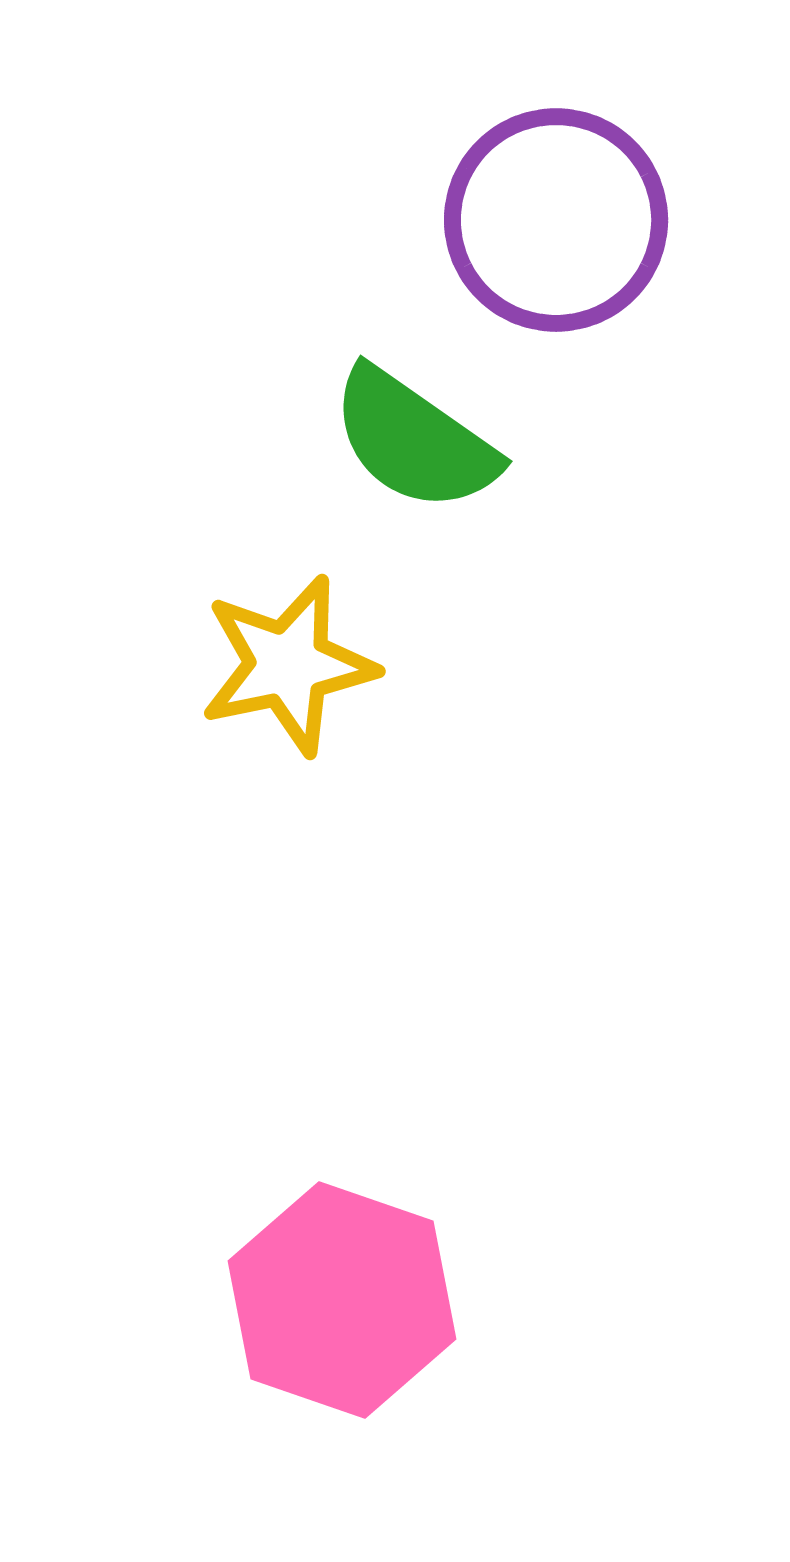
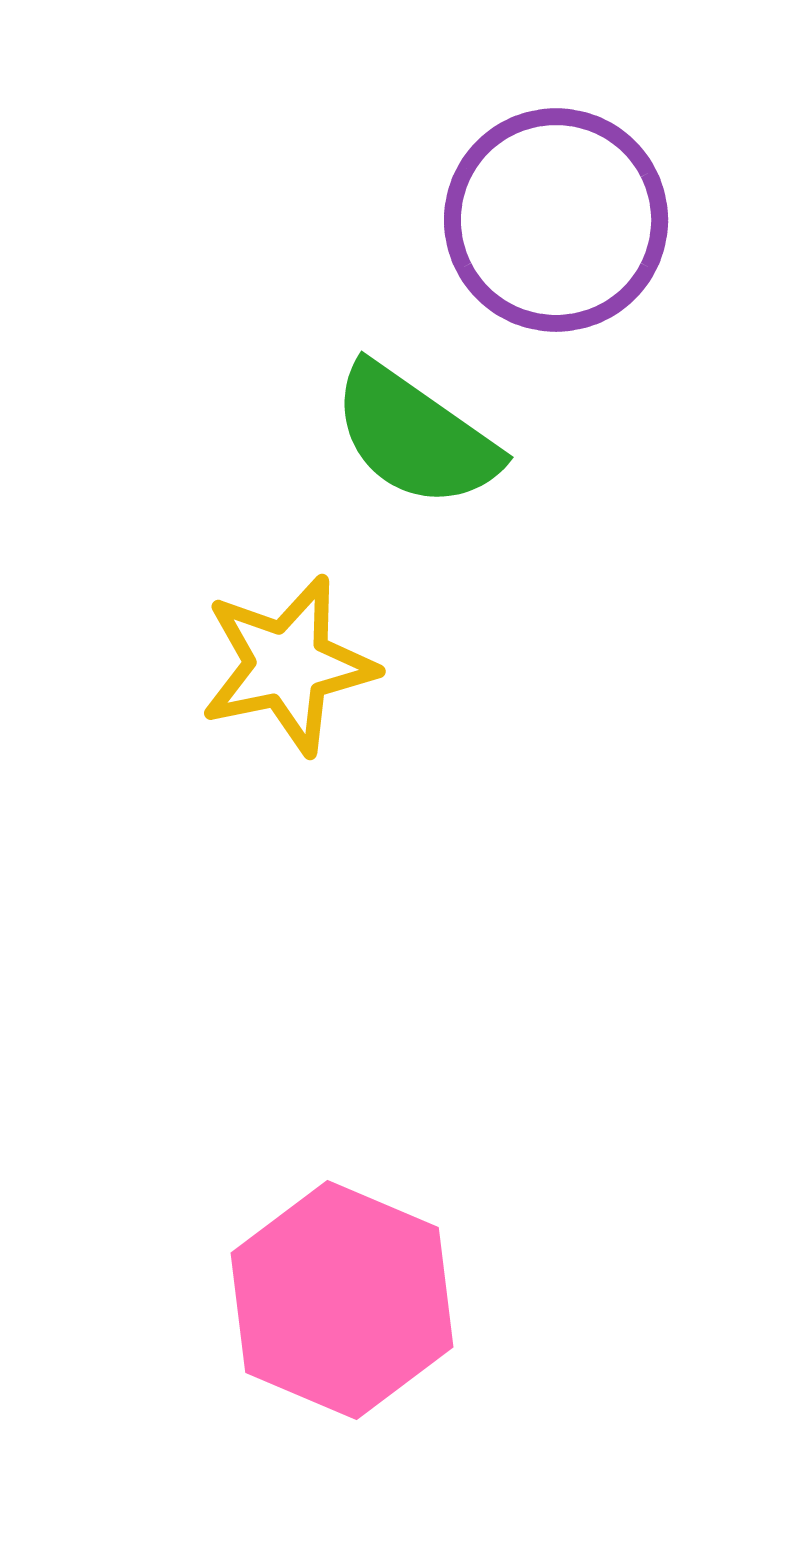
green semicircle: moved 1 px right, 4 px up
pink hexagon: rotated 4 degrees clockwise
